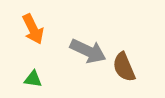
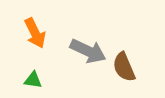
orange arrow: moved 2 px right, 4 px down
green triangle: moved 1 px down
